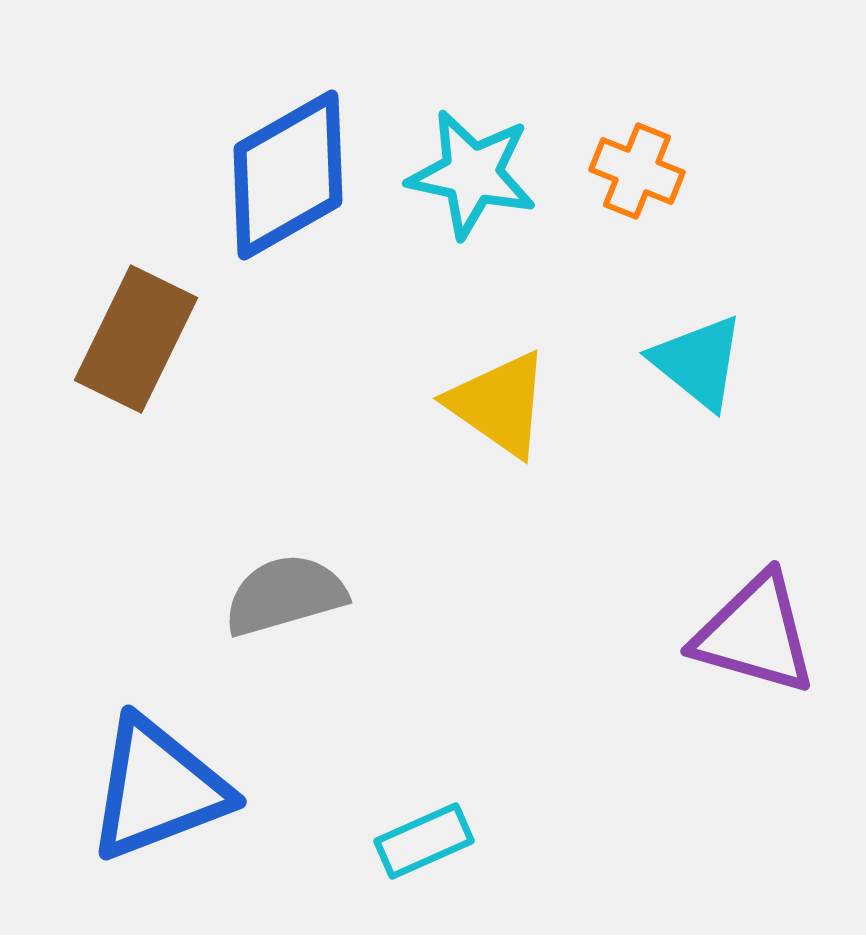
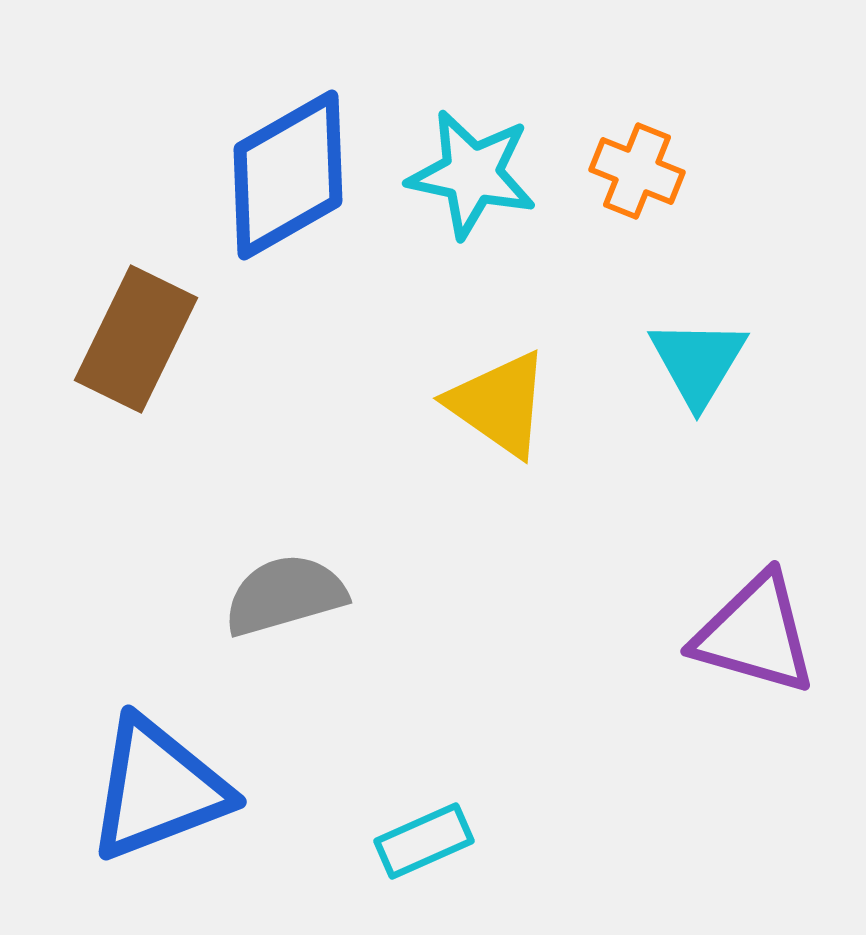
cyan triangle: rotated 22 degrees clockwise
